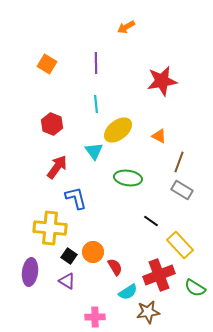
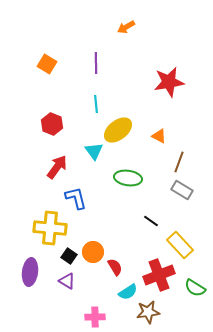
red star: moved 7 px right, 1 px down
